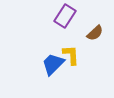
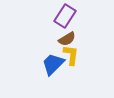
brown semicircle: moved 28 px left, 6 px down; rotated 12 degrees clockwise
yellow L-shape: rotated 10 degrees clockwise
